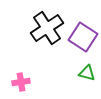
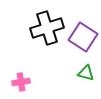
black cross: rotated 16 degrees clockwise
green triangle: moved 1 px left
